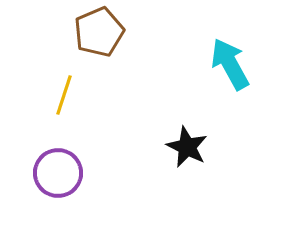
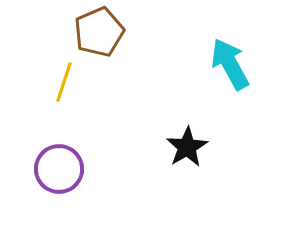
yellow line: moved 13 px up
black star: rotated 15 degrees clockwise
purple circle: moved 1 px right, 4 px up
